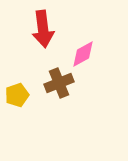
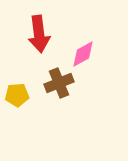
red arrow: moved 4 px left, 5 px down
yellow pentagon: rotated 15 degrees clockwise
